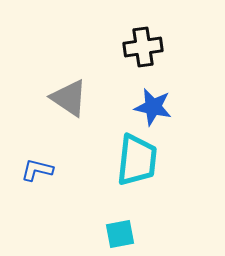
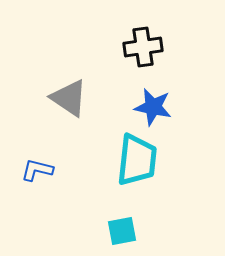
cyan square: moved 2 px right, 3 px up
